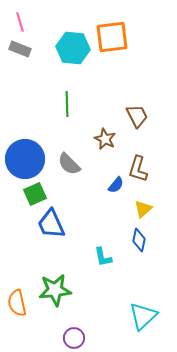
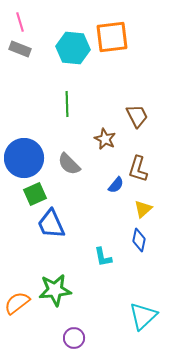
blue circle: moved 1 px left, 1 px up
orange semicircle: rotated 64 degrees clockwise
